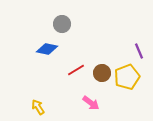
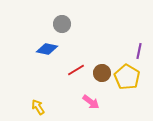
purple line: rotated 35 degrees clockwise
yellow pentagon: rotated 20 degrees counterclockwise
pink arrow: moved 1 px up
